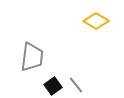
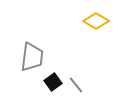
black square: moved 4 px up
